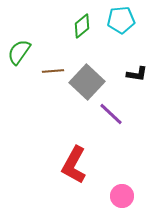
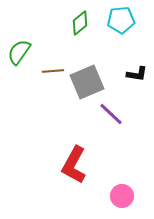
green diamond: moved 2 px left, 3 px up
gray square: rotated 24 degrees clockwise
